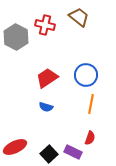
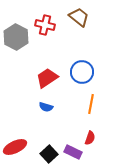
blue circle: moved 4 px left, 3 px up
